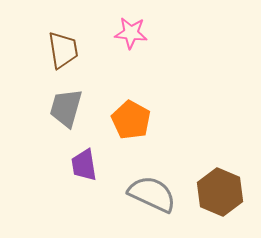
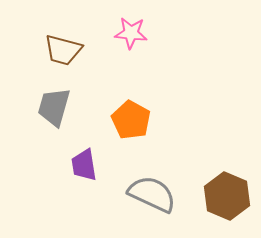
brown trapezoid: rotated 114 degrees clockwise
gray trapezoid: moved 12 px left, 1 px up
brown hexagon: moved 7 px right, 4 px down
